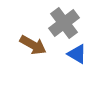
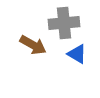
gray cross: rotated 32 degrees clockwise
